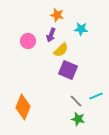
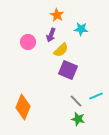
orange star: rotated 16 degrees clockwise
pink circle: moved 1 px down
